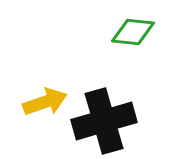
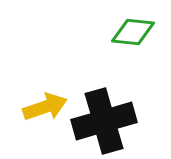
yellow arrow: moved 5 px down
